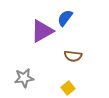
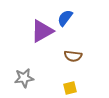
yellow square: moved 2 px right; rotated 24 degrees clockwise
